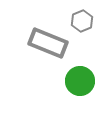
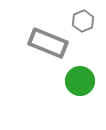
gray hexagon: moved 1 px right
